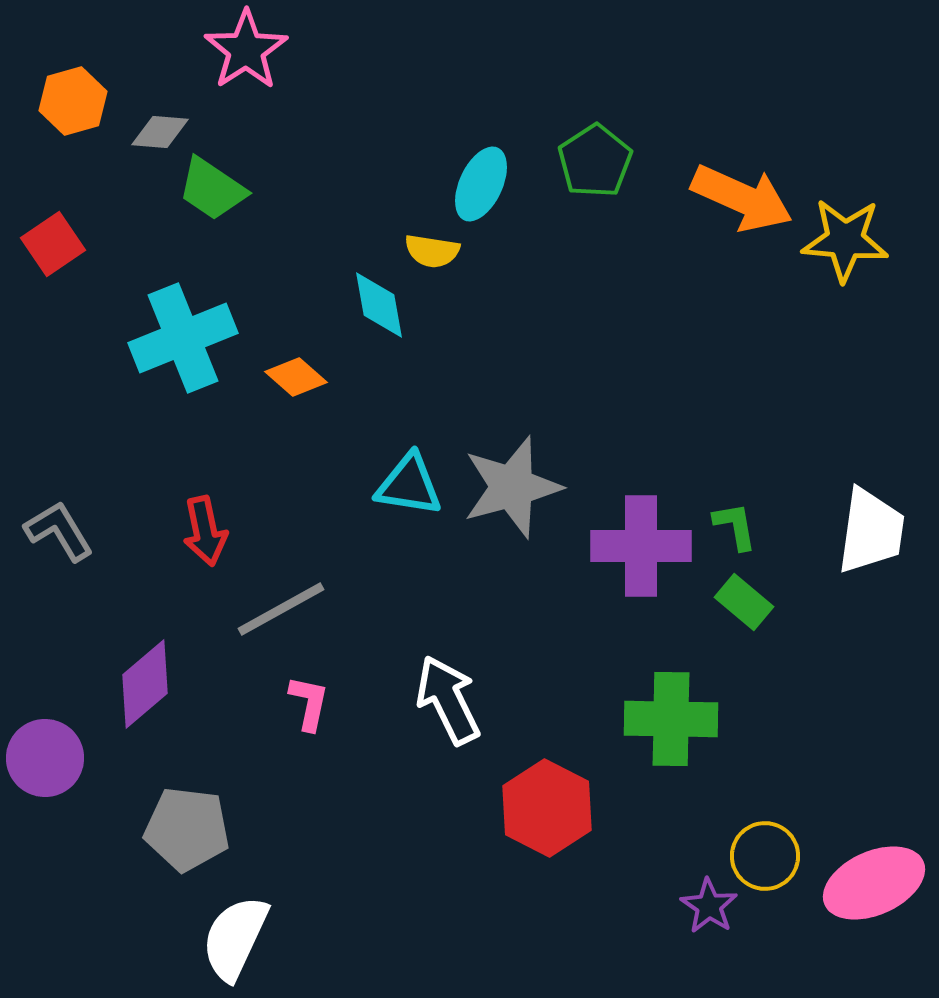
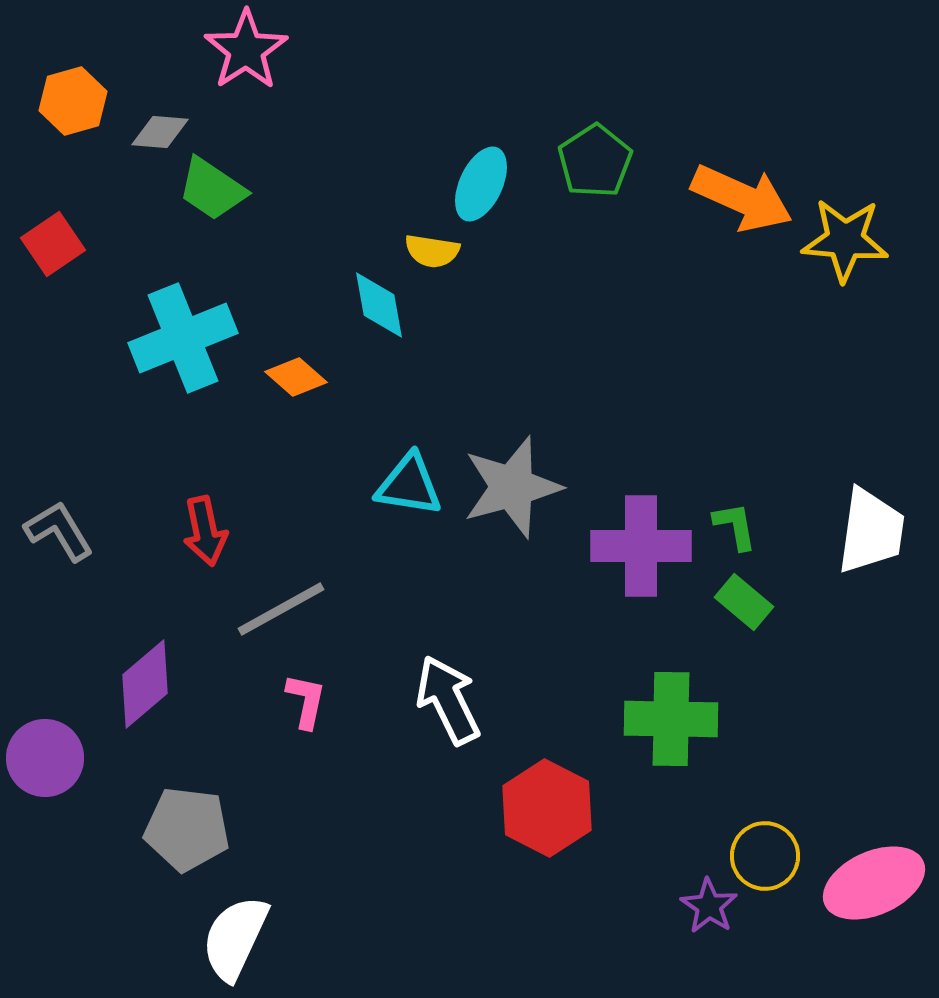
pink L-shape: moved 3 px left, 2 px up
